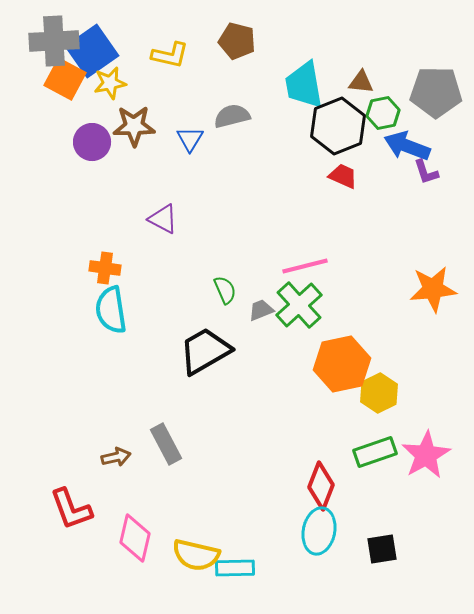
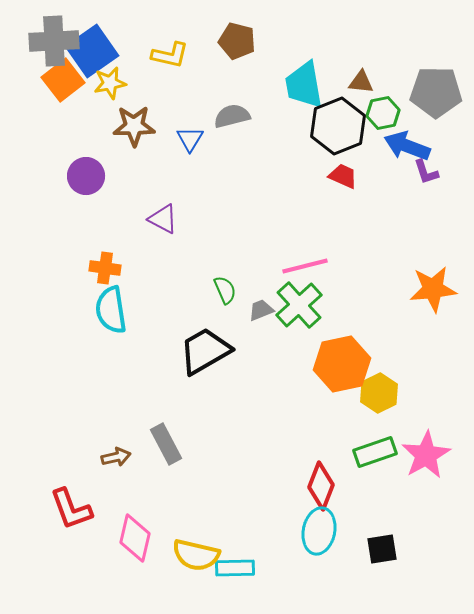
orange square: moved 2 px left, 1 px down; rotated 24 degrees clockwise
purple circle: moved 6 px left, 34 px down
